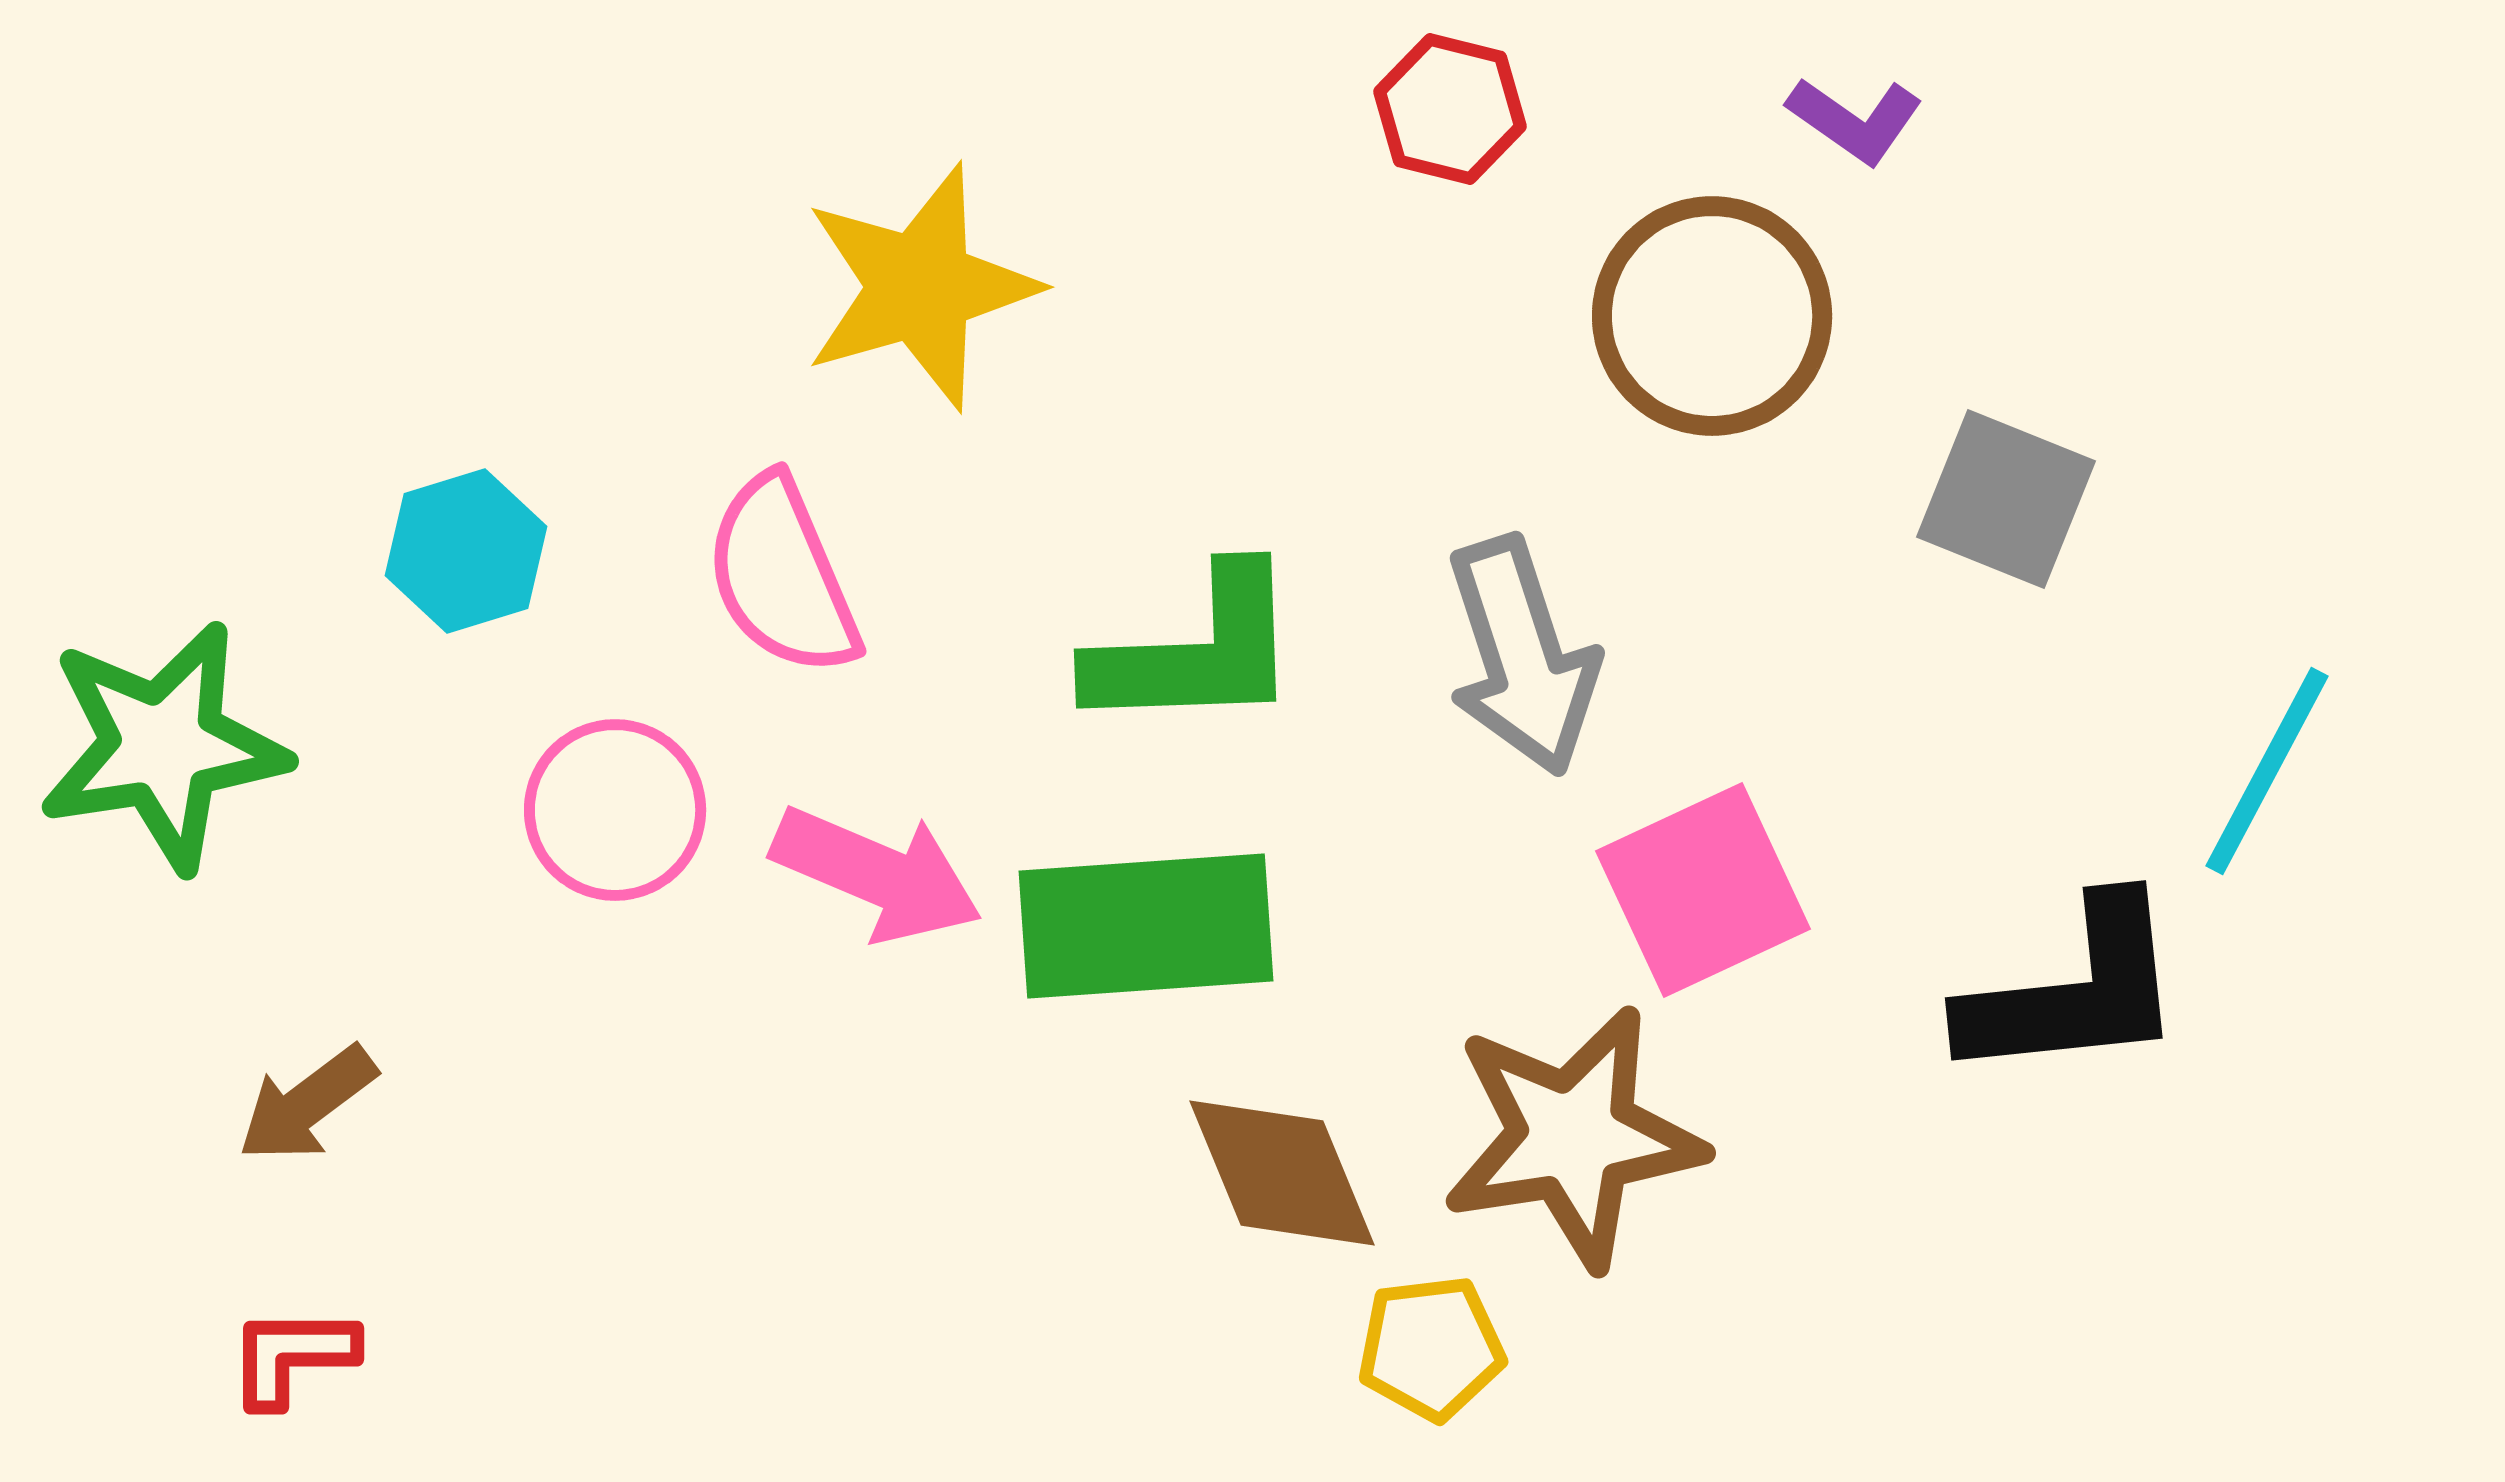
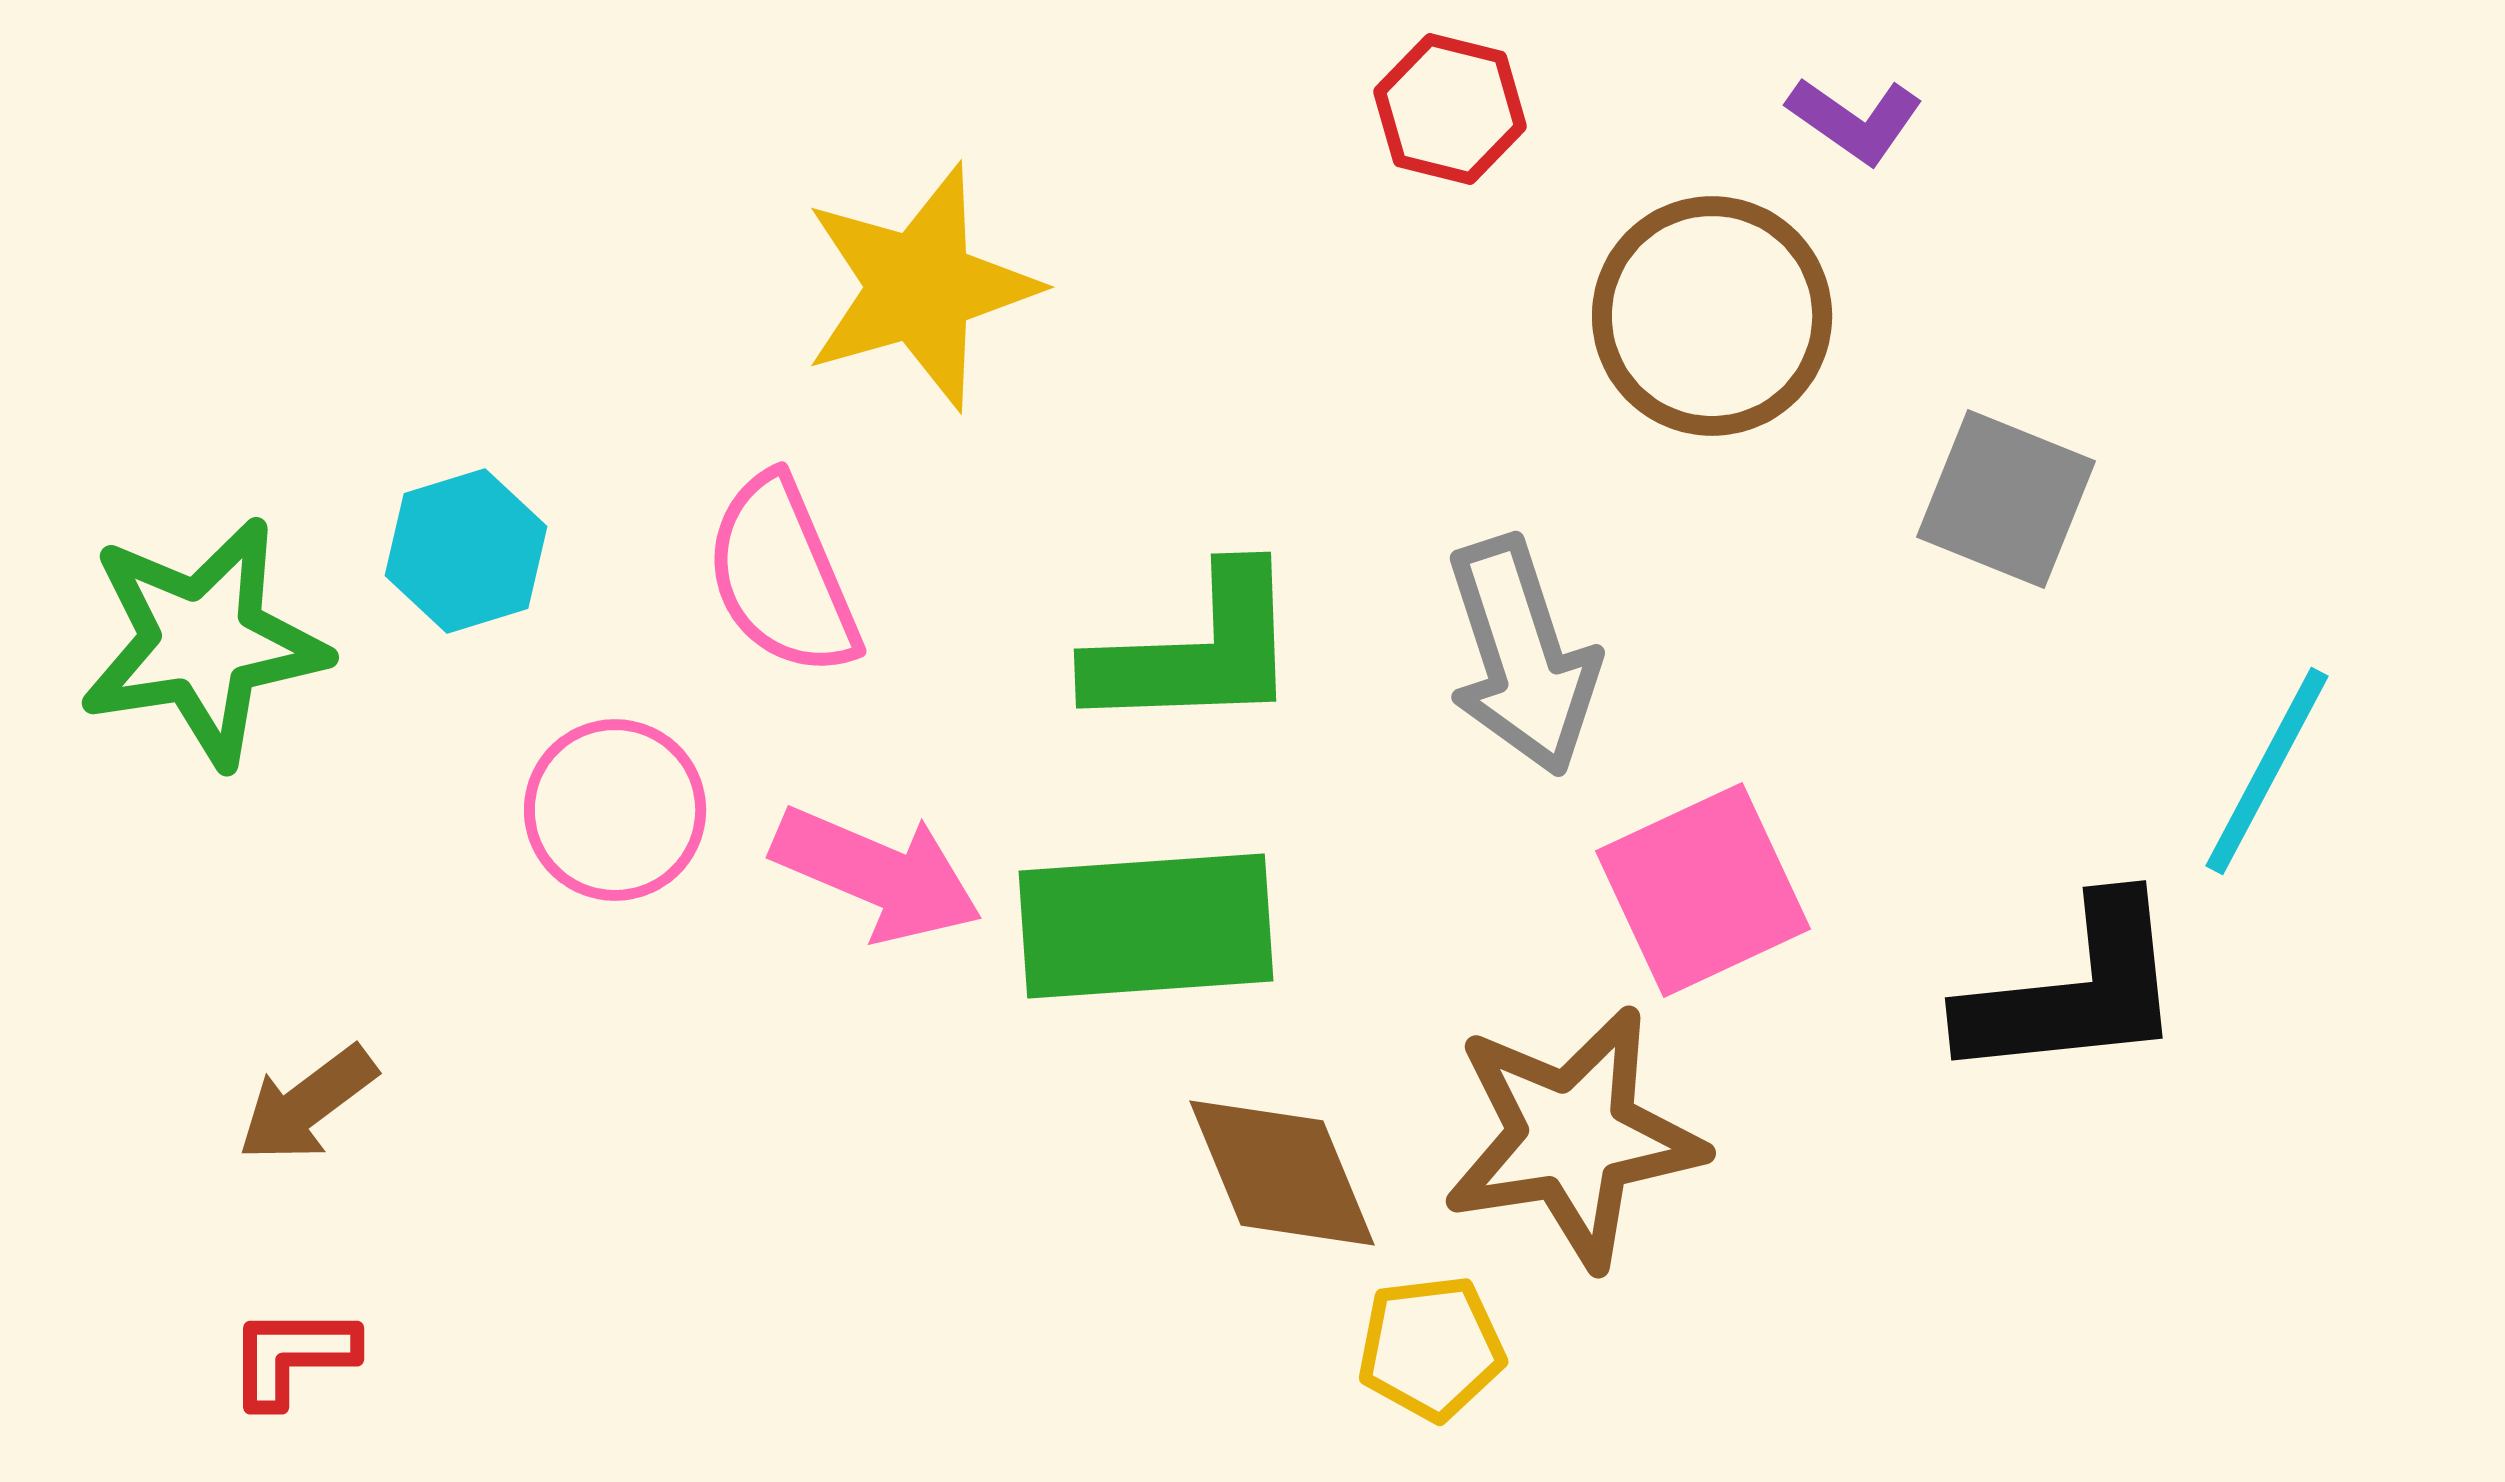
green star: moved 40 px right, 104 px up
